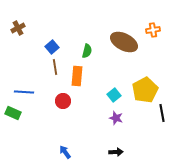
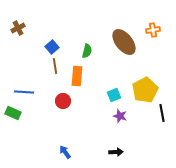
brown ellipse: rotated 24 degrees clockwise
brown line: moved 1 px up
cyan square: rotated 16 degrees clockwise
purple star: moved 4 px right, 2 px up
